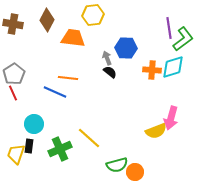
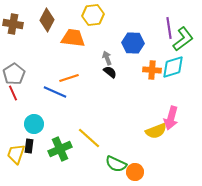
blue hexagon: moved 7 px right, 5 px up
orange line: moved 1 px right; rotated 24 degrees counterclockwise
green semicircle: moved 1 px left, 1 px up; rotated 40 degrees clockwise
